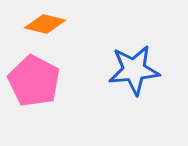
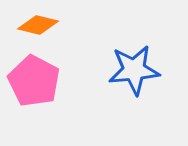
orange diamond: moved 7 px left, 1 px down
